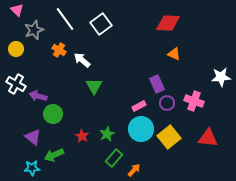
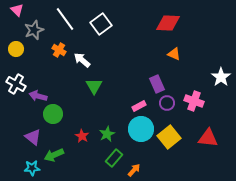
white star: rotated 30 degrees counterclockwise
